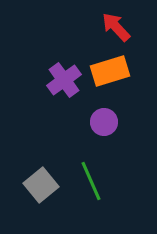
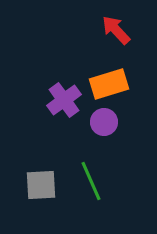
red arrow: moved 3 px down
orange rectangle: moved 1 px left, 13 px down
purple cross: moved 20 px down
gray square: rotated 36 degrees clockwise
